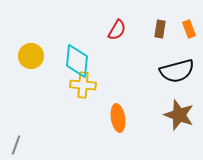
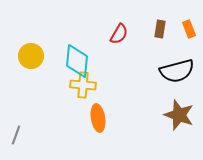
red semicircle: moved 2 px right, 4 px down
orange ellipse: moved 20 px left
gray line: moved 10 px up
